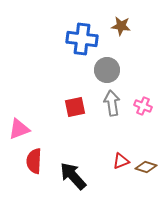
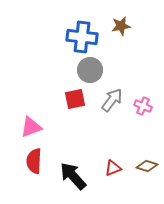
brown star: rotated 18 degrees counterclockwise
blue cross: moved 2 px up
gray circle: moved 17 px left
gray arrow: moved 3 px up; rotated 45 degrees clockwise
red square: moved 8 px up
pink triangle: moved 12 px right, 2 px up
red triangle: moved 8 px left, 7 px down
brown diamond: moved 1 px right, 1 px up
